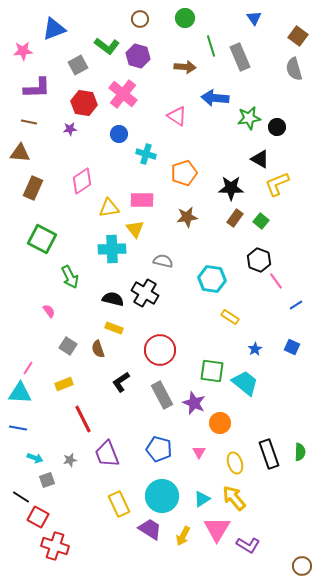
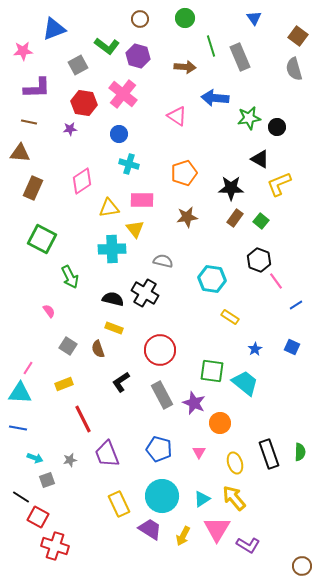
cyan cross at (146, 154): moved 17 px left, 10 px down
yellow L-shape at (277, 184): moved 2 px right
